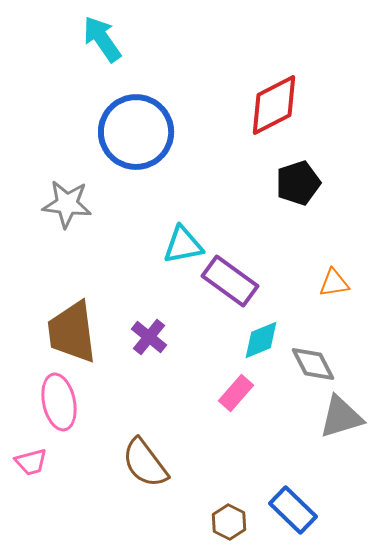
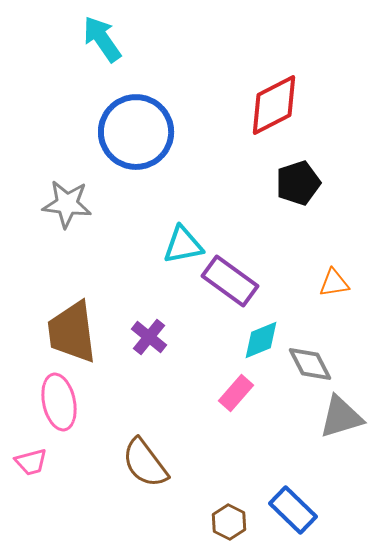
gray diamond: moved 3 px left
